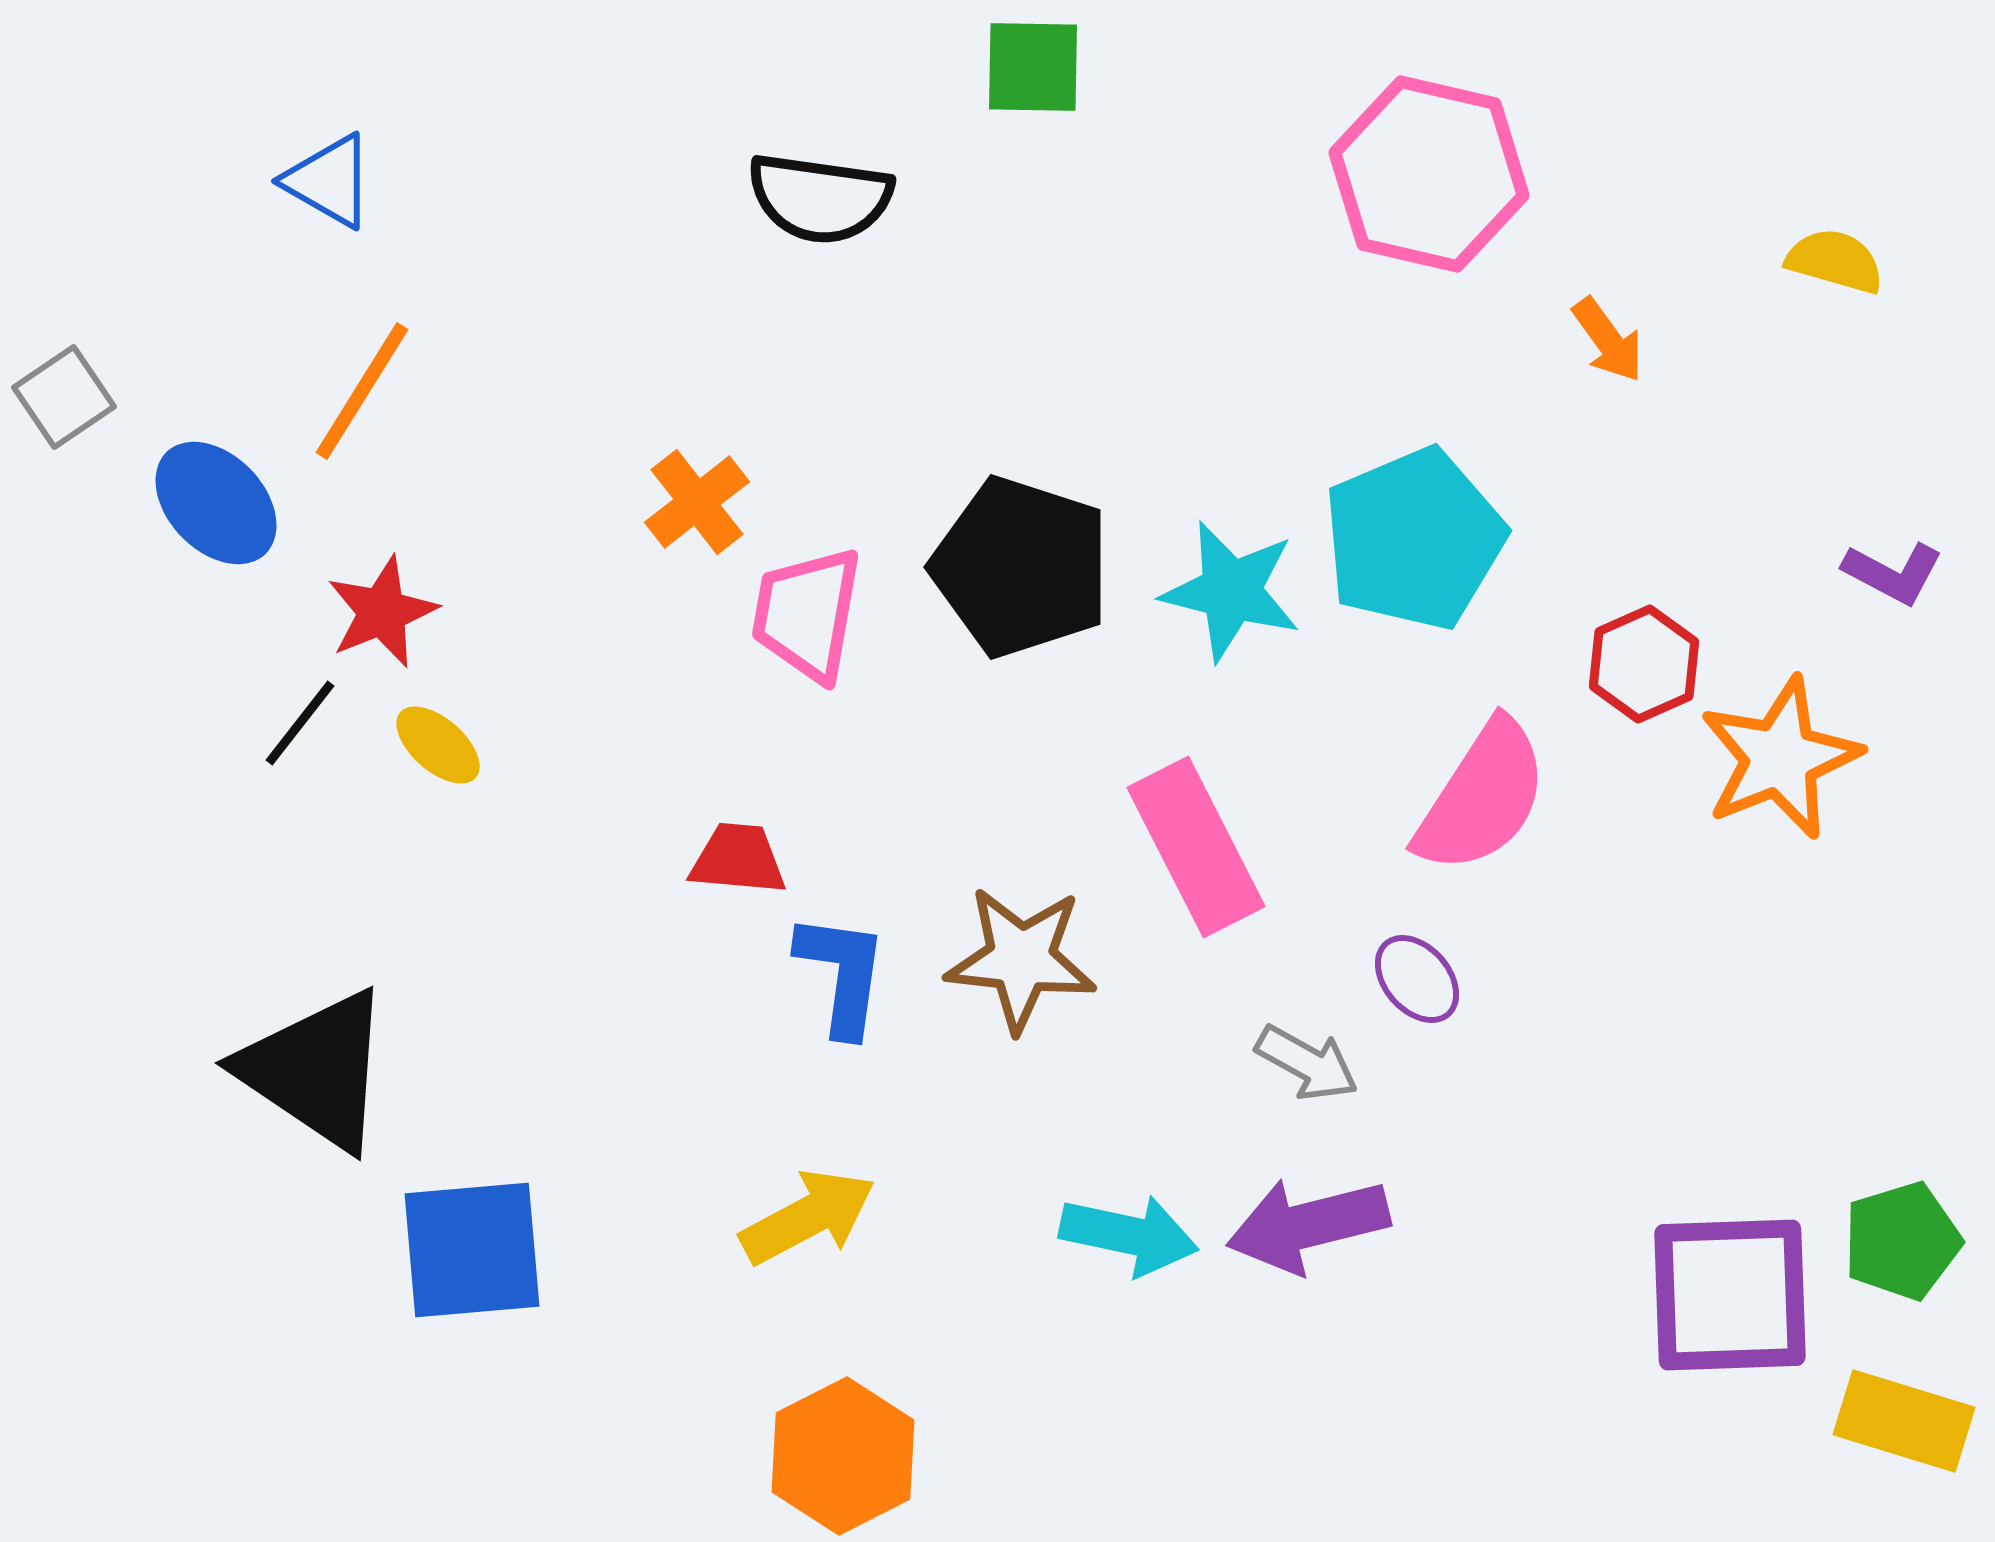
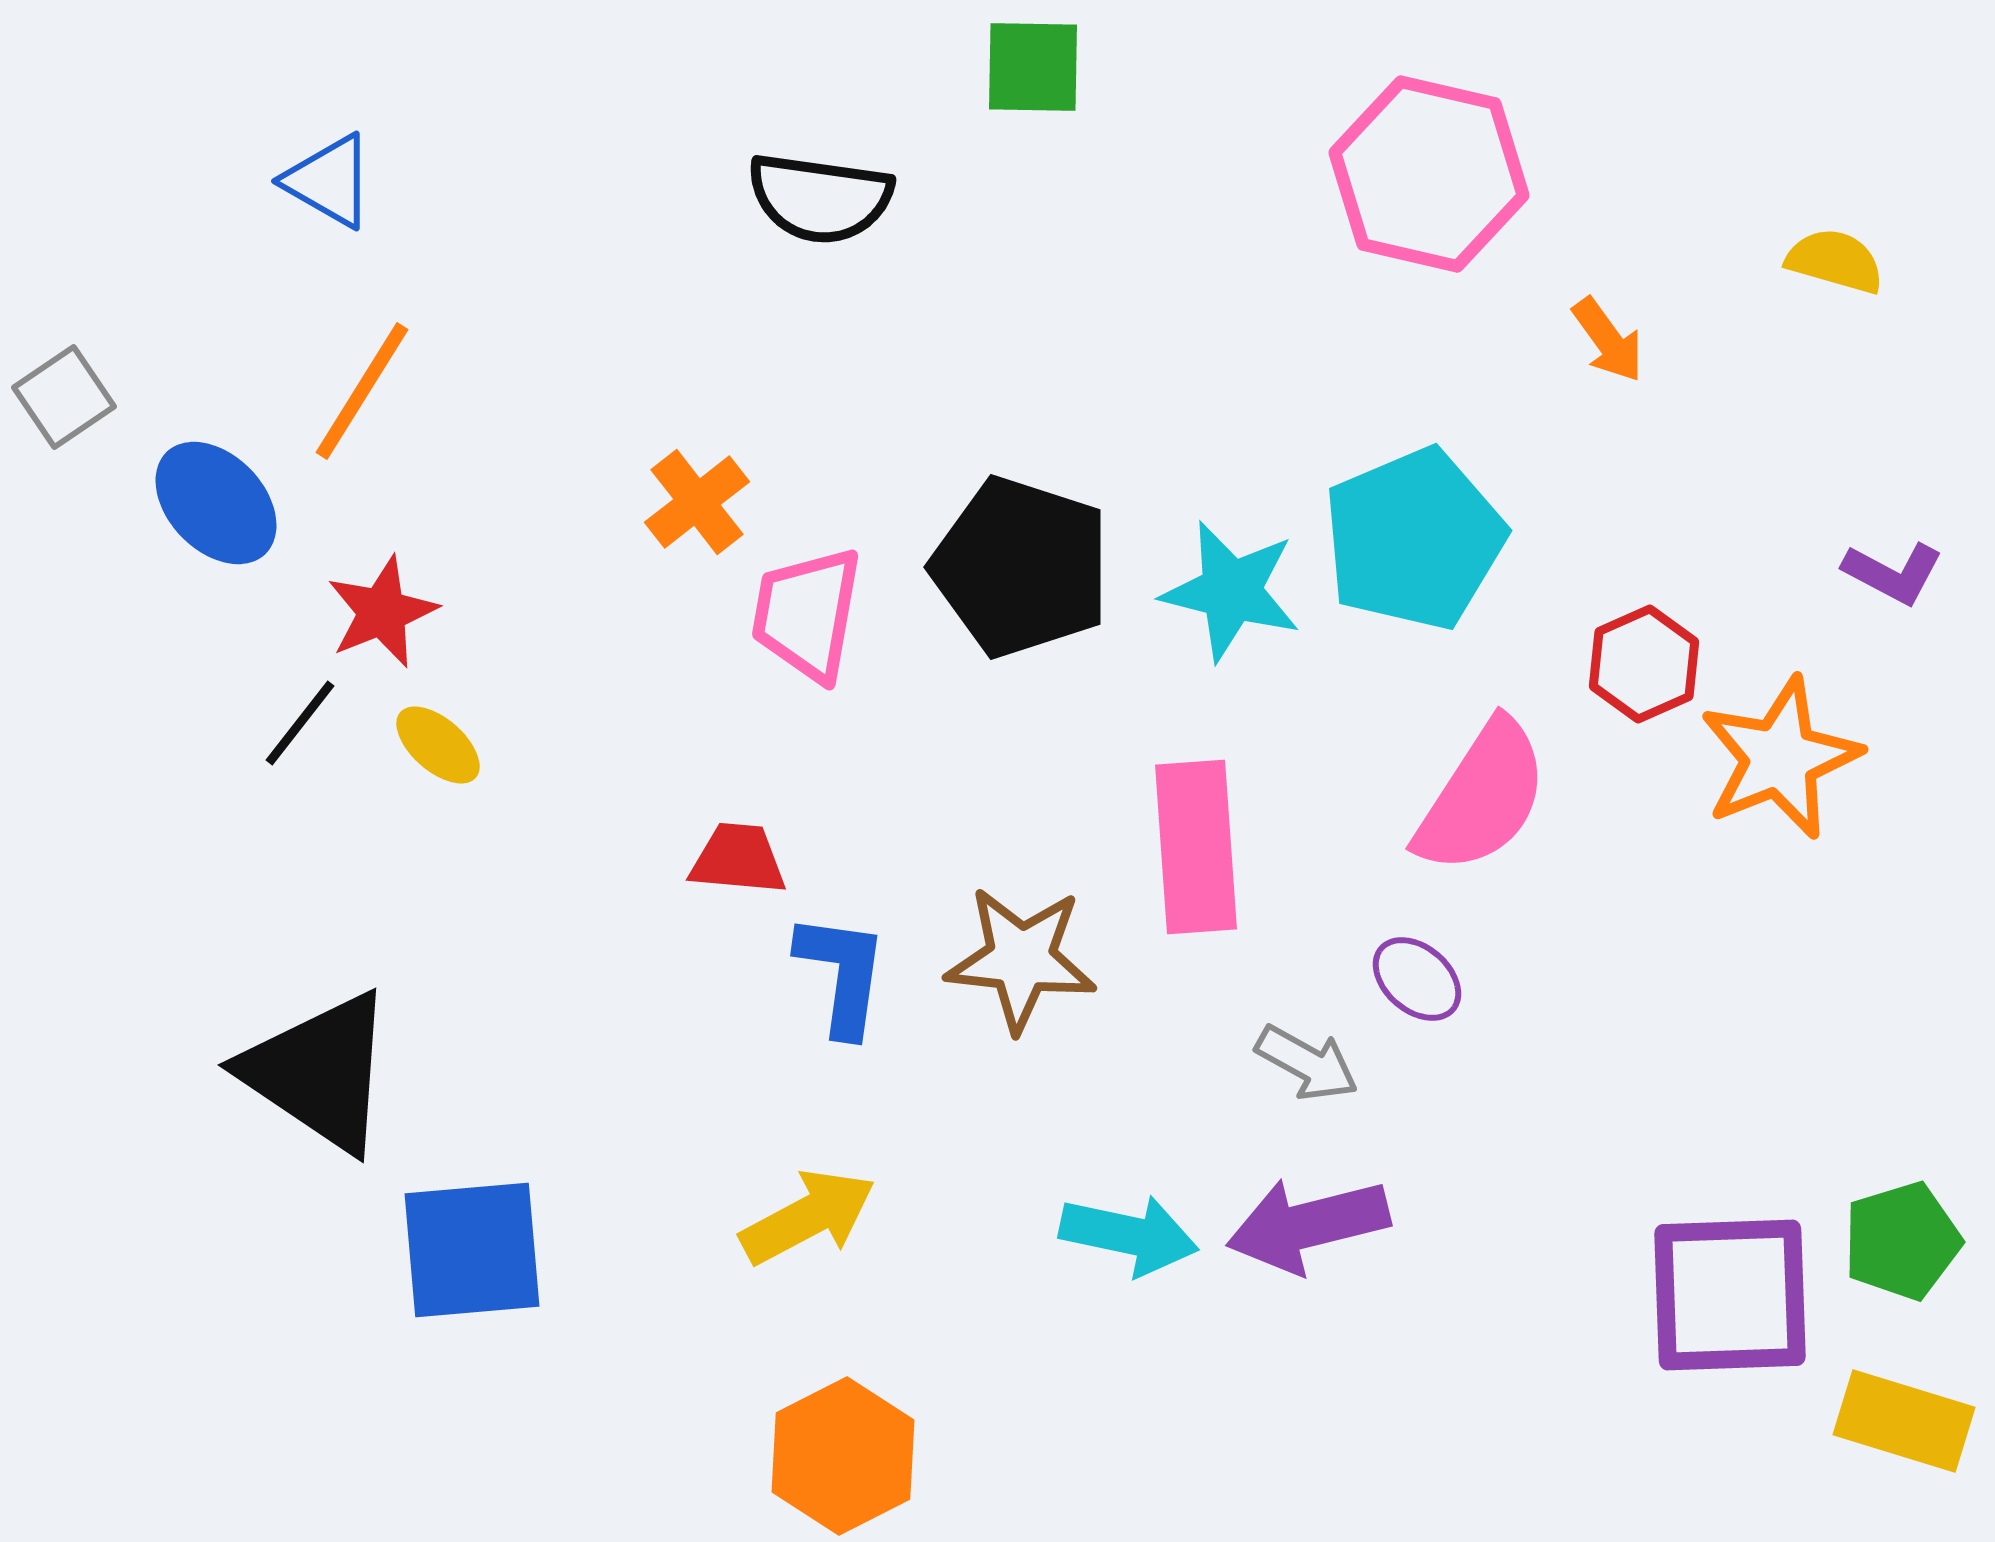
pink rectangle: rotated 23 degrees clockwise
purple ellipse: rotated 8 degrees counterclockwise
black triangle: moved 3 px right, 2 px down
